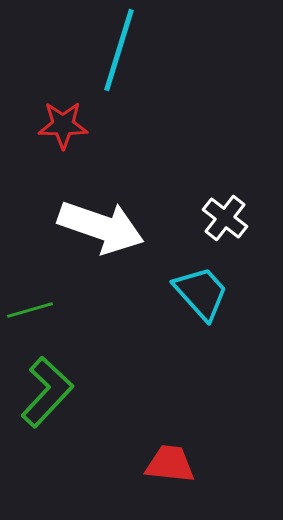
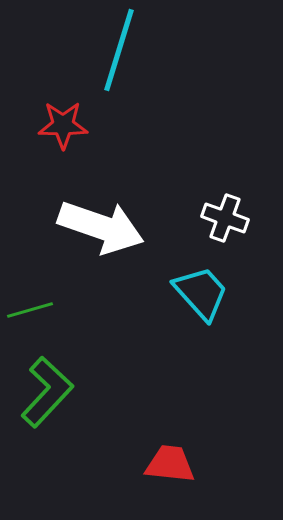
white cross: rotated 18 degrees counterclockwise
